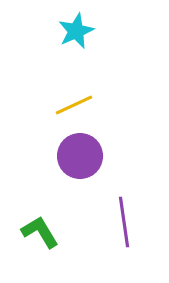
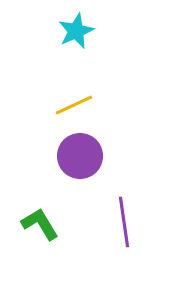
green L-shape: moved 8 px up
